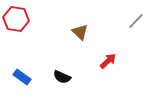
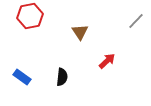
red hexagon: moved 14 px right, 3 px up; rotated 20 degrees counterclockwise
brown triangle: rotated 12 degrees clockwise
red arrow: moved 1 px left
black semicircle: rotated 108 degrees counterclockwise
